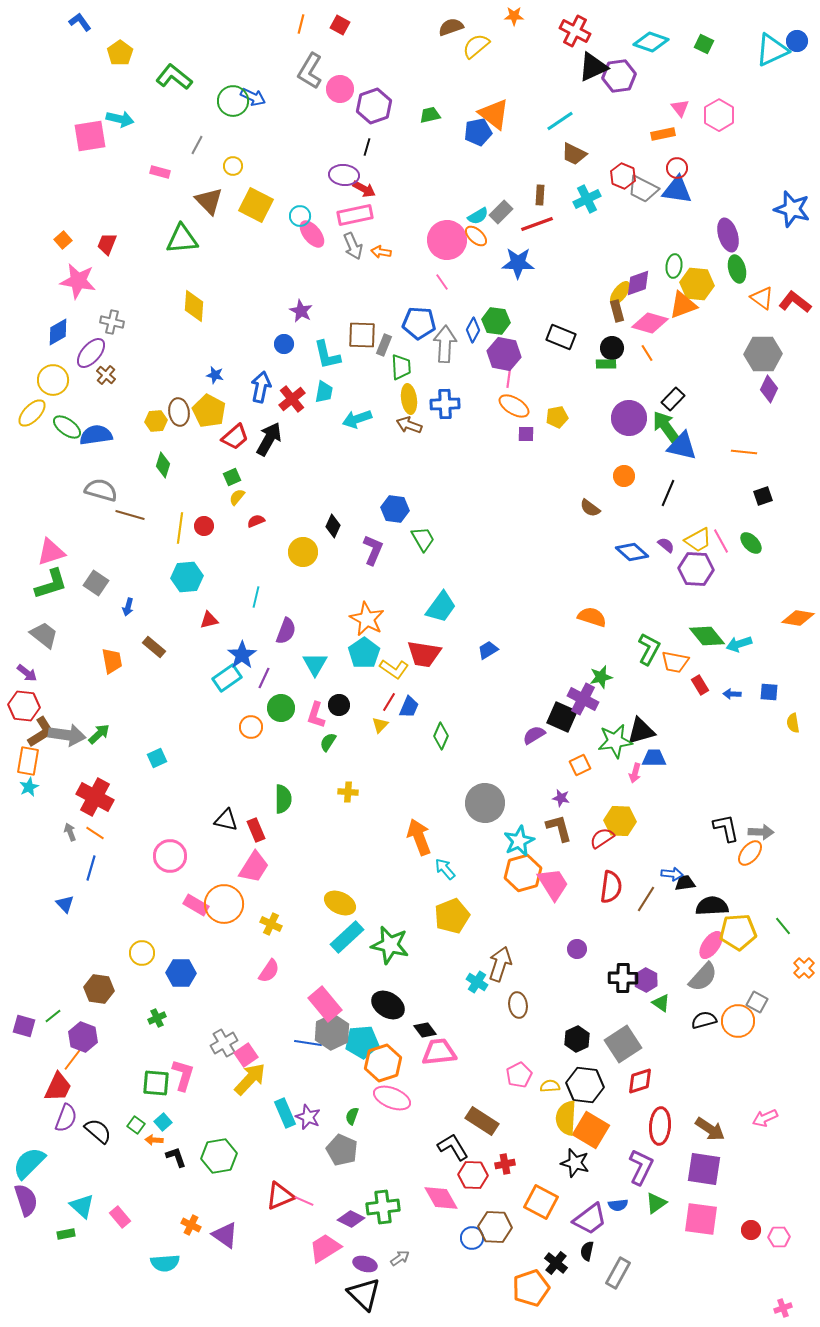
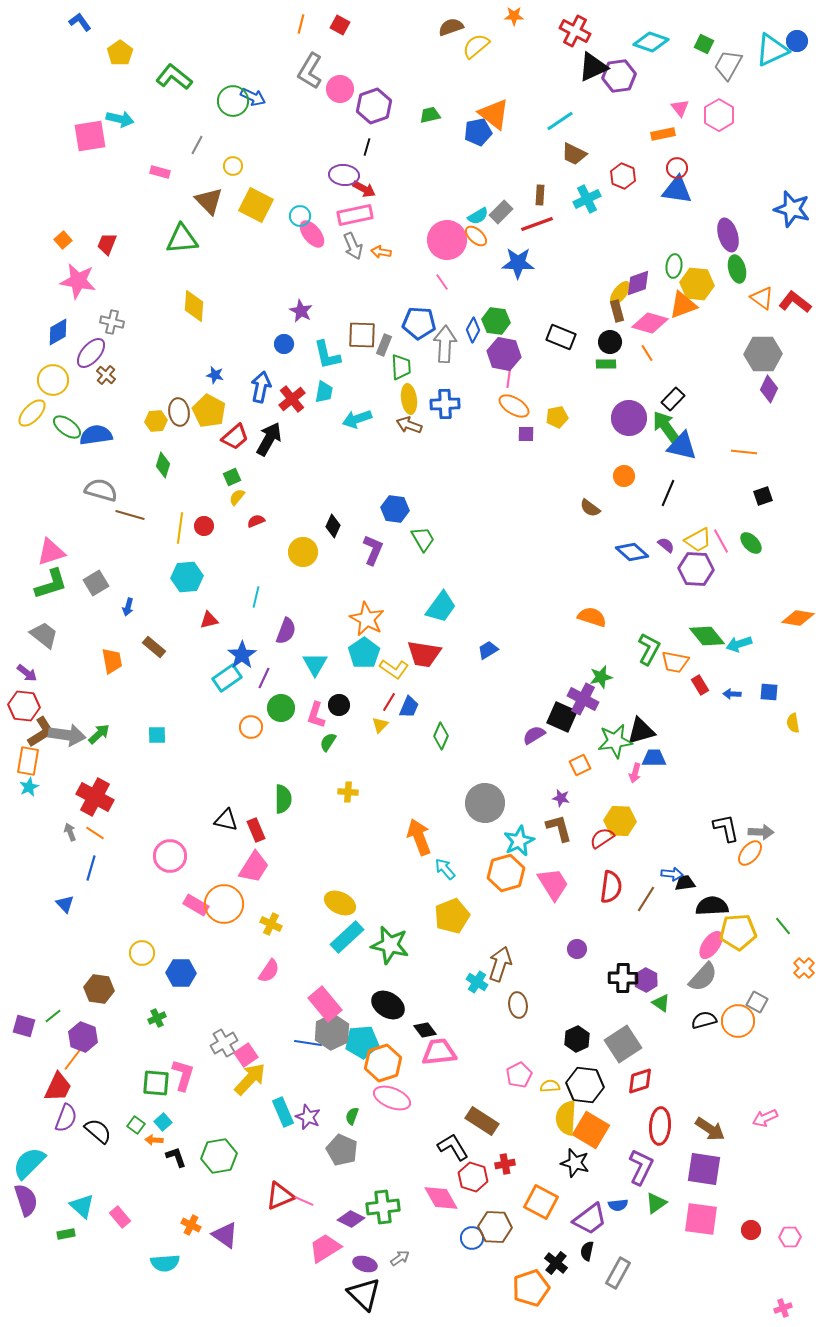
gray trapezoid at (643, 189): moved 85 px right, 124 px up; rotated 92 degrees clockwise
black circle at (612, 348): moved 2 px left, 6 px up
gray square at (96, 583): rotated 25 degrees clockwise
cyan square at (157, 758): moved 23 px up; rotated 24 degrees clockwise
orange hexagon at (523, 873): moved 17 px left
cyan rectangle at (285, 1113): moved 2 px left, 1 px up
red hexagon at (473, 1175): moved 2 px down; rotated 16 degrees clockwise
pink hexagon at (779, 1237): moved 11 px right
